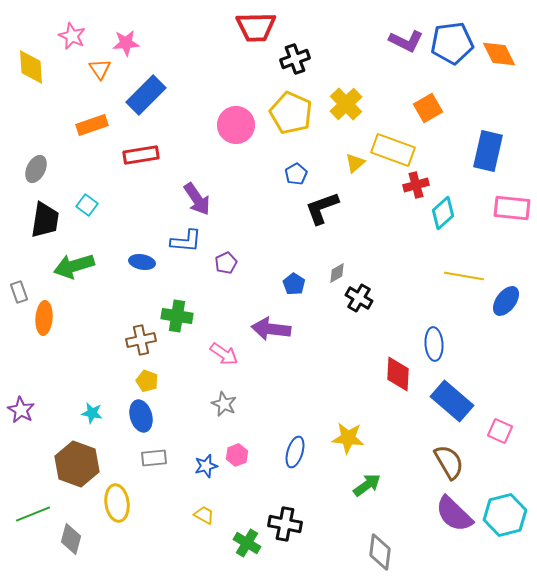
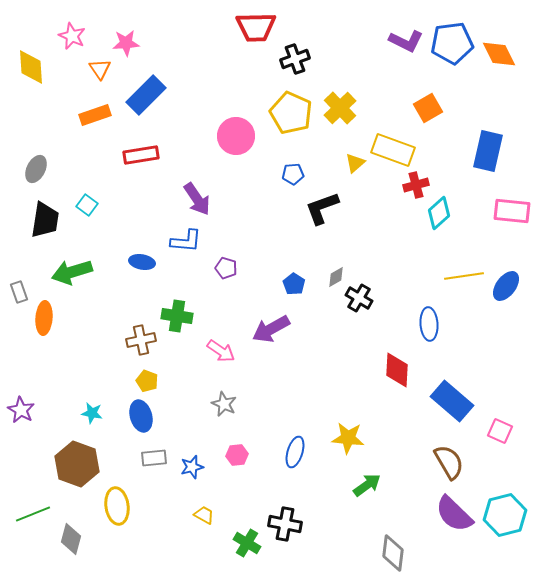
yellow cross at (346, 104): moved 6 px left, 4 px down
orange rectangle at (92, 125): moved 3 px right, 10 px up
pink circle at (236, 125): moved 11 px down
blue pentagon at (296, 174): moved 3 px left; rotated 25 degrees clockwise
pink rectangle at (512, 208): moved 3 px down
cyan diamond at (443, 213): moved 4 px left
purple pentagon at (226, 263): moved 5 px down; rotated 30 degrees counterclockwise
green arrow at (74, 266): moved 2 px left, 6 px down
gray diamond at (337, 273): moved 1 px left, 4 px down
yellow line at (464, 276): rotated 18 degrees counterclockwise
blue ellipse at (506, 301): moved 15 px up
purple arrow at (271, 329): rotated 36 degrees counterclockwise
blue ellipse at (434, 344): moved 5 px left, 20 px up
pink arrow at (224, 354): moved 3 px left, 3 px up
red diamond at (398, 374): moved 1 px left, 4 px up
pink hexagon at (237, 455): rotated 15 degrees clockwise
blue star at (206, 466): moved 14 px left, 1 px down
yellow ellipse at (117, 503): moved 3 px down
gray diamond at (380, 552): moved 13 px right, 1 px down
